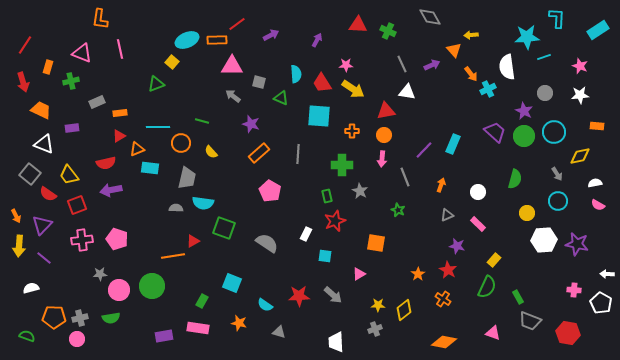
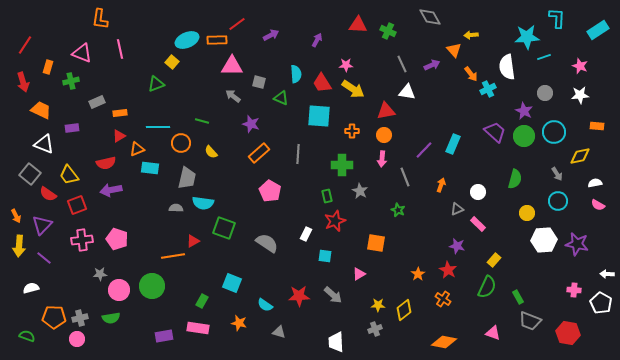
gray triangle at (447, 215): moved 10 px right, 6 px up
